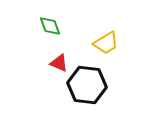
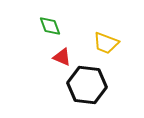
yellow trapezoid: rotated 52 degrees clockwise
red triangle: moved 3 px right, 6 px up
